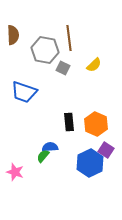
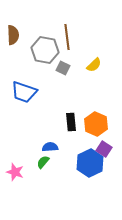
brown line: moved 2 px left, 1 px up
black rectangle: moved 2 px right
purple square: moved 2 px left, 1 px up
green semicircle: moved 6 px down
